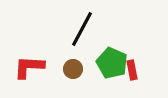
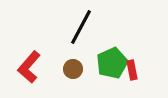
black line: moved 1 px left, 2 px up
green pentagon: rotated 24 degrees clockwise
red L-shape: rotated 52 degrees counterclockwise
